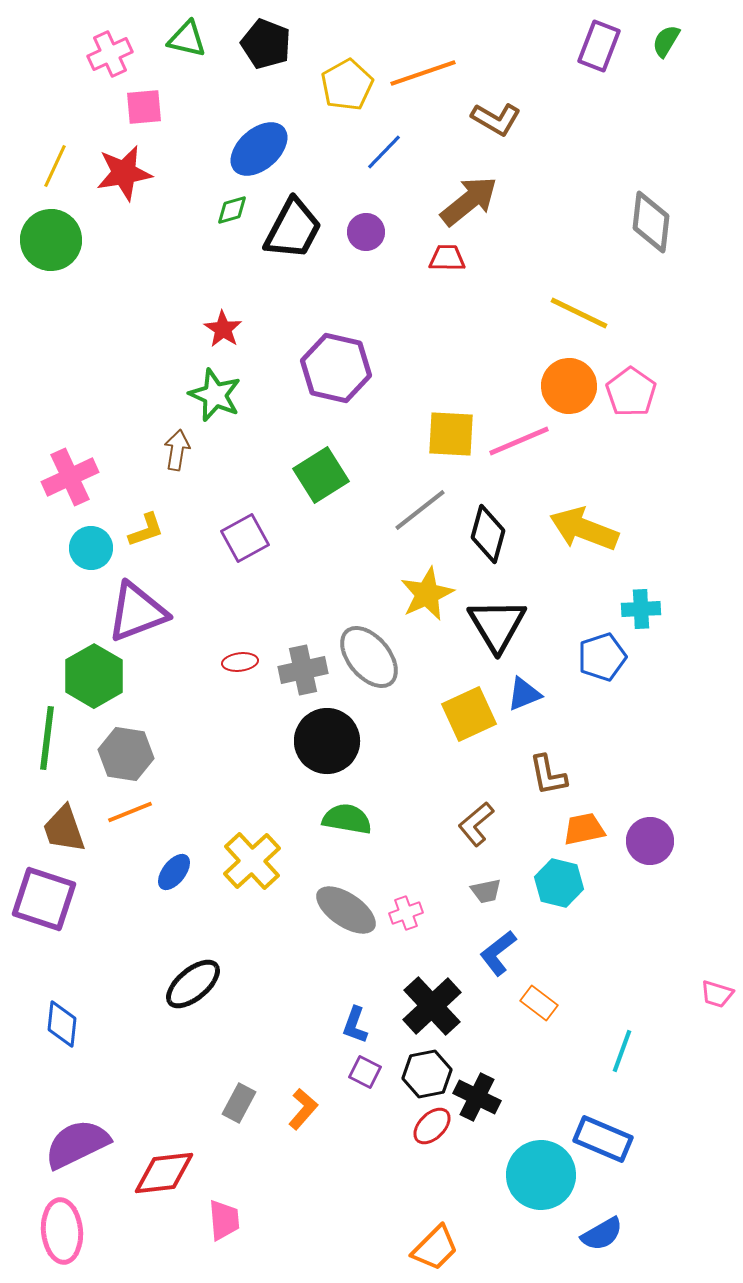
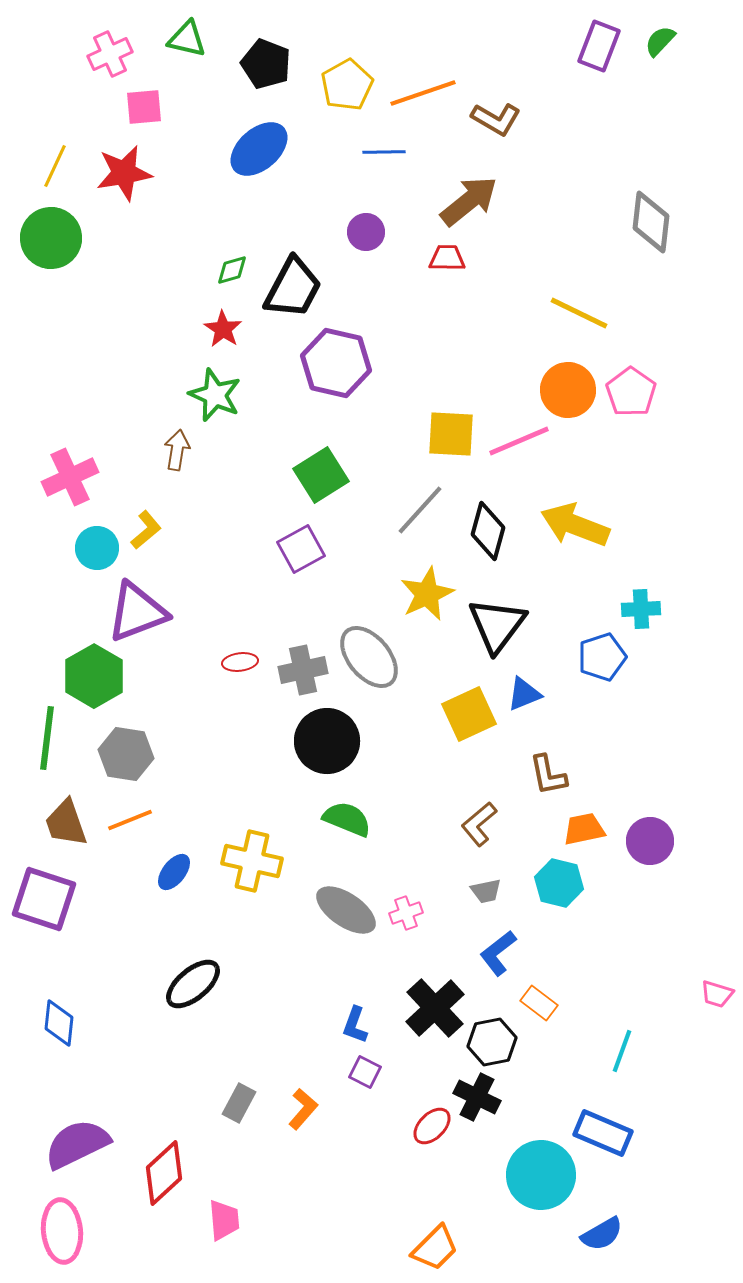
green semicircle at (666, 41): moved 6 px left; rotated 12 degrees clockwise
black pentagon at (266, 44): moved 20 px down
orange line at (423, 73): moved 20 px down
blue line at (384, 152): rotated 45 degrees clockwise
green diamond at (232, 210): moved 60 px down
black trapezoid at (293, 229): moved 59 px down
green circle at (51, 240): moved 2 px up
purple hexagon at (336, 368): moved 5 px up
orange circle at (569, 386): moved 1 px left, 4 px down
gray line at (420, 510): rotated 10 degrees counterclockwise
yellow arrow at (584, 529): moved 9 px left, 4 px up
yellow L-shape at (146, 530): rotated 21 degrees counterclockwise
black diamond at (488, 534): moved 3 px up
purple square at (245, 538): moved 56 px right, 11 px down
cyan circle at (91, 548): moved 6 px right
black triangle at (497, 625): rotated 8 degrees clockwise
orange line at (130, 812): moved 8 px down
green semicircle at (347, 819): rotated 12 degrees clockwise
brown L-shape at (476, 824): moved 3 px right
brown trapezoid at (64, 829): moved 2 px right, 6 px up
yellow cross at (252, 861): rotated 34 degrees counterclockwise
black cross at (432, 1006): moved 3 px right, 2 px down
blue diamond at (62, 1024): moved 3 px left, 1 px up
black hexagon at (427, 1074): moved 65 px right, 32 px up
blue rectangle at (603, 1139): moved 6 px up
red diamond at (164, 1173): rotated 36 degrees counterclockwise
